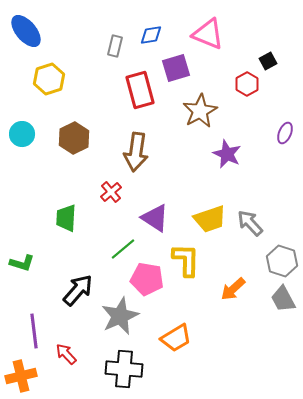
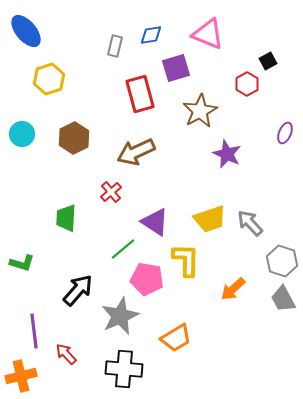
red rectangle: moved 4 px down
brown arrow: rotated 57 degrees clockwise
purple triangle: moved 4 px down
